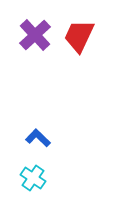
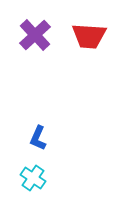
red trapezoid: moved 10 px right; rotated 111 degrees counterclockwise
blue L-shape: rotated 110 degrees counterclockwise
